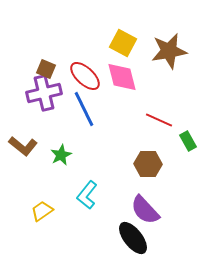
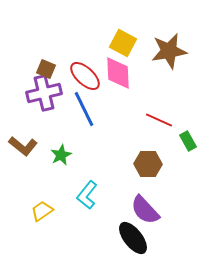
pink diamond: moved 4 px left, 4 px up; rotated 12 degrees clockwise
